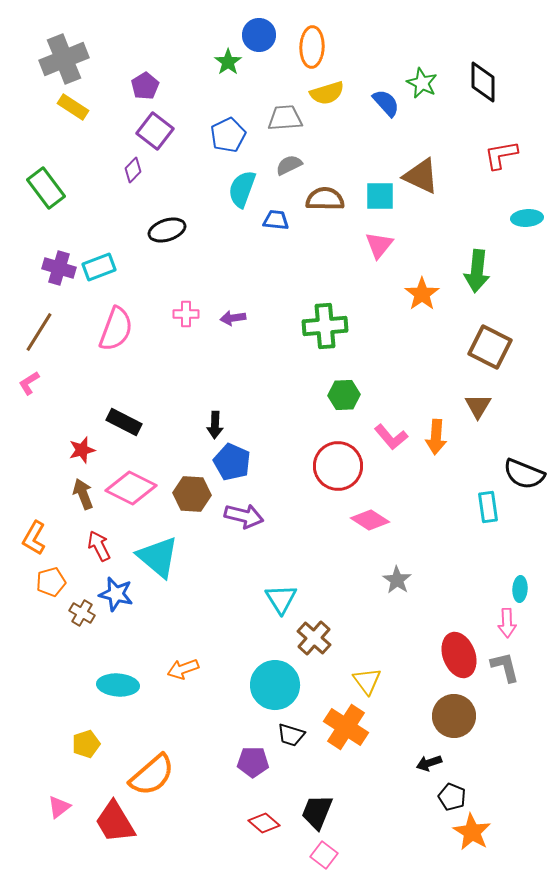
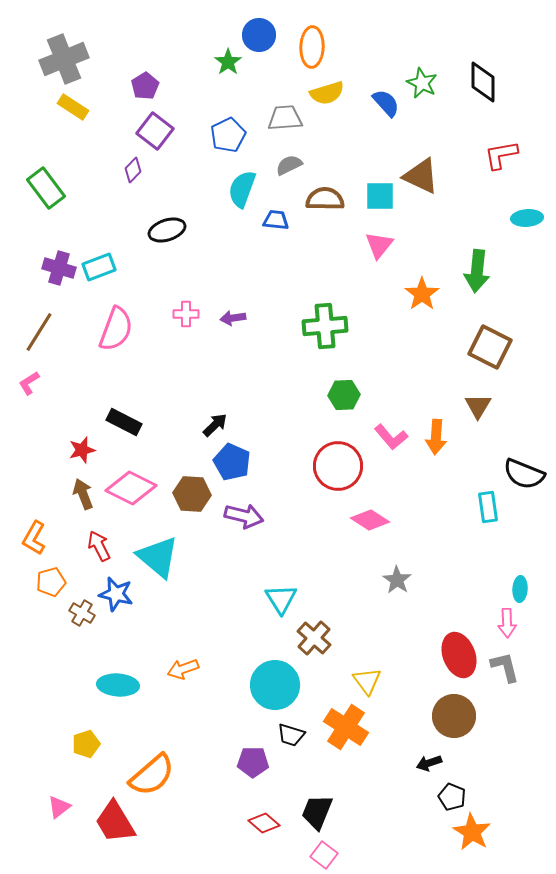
black arrow at (215, 425): rotated 136 degrees counterclockwise
